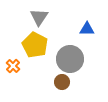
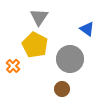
blue triangle: rotated 35 degrees clockwise
brown circle: moved 7 px down
